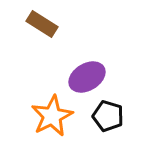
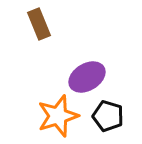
brown rectangle: moved 3 px left; rotated 36 degrees clockwise
orange star: moved 6 px right; rotated 9 degrees clockwise
